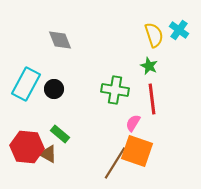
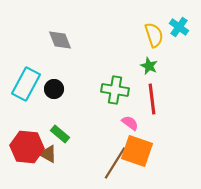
cyan cross: moved 3 px up
pink semicircle: moved 3 px left; rotated 96 degrees clockwise
